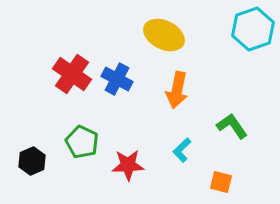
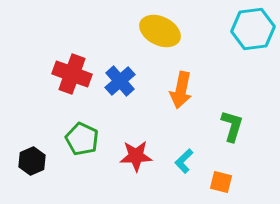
cyan hexagon: rotated 12 degrees clockwise
yellow ellipse: moved 4 px left, 4 px up
red cross: rotated 15 degrees counterclockwise
blue cross: moved 3 px right, 2 px down; rotated 20 degrees clockwise
orange arrow: moved 4 px right
green L-shape: rotated 52 degrees clockwise
green pentagon: moved 3 px up
cyan L-shape: moved 2 px right, 11 px down
red star: moved 8 px right, 9 px up
